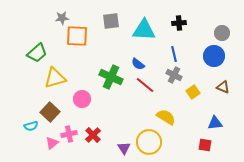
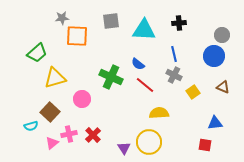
gray circle: moved 2 px down
yellow semicircle: moved 7 px left, 4 px up; rotated 36 degrees counterclockwise
